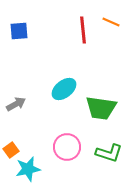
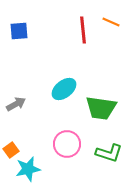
pink circle: moved 3 px up
